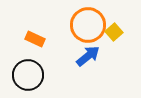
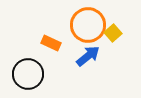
yellow square: moved 1 px left, 1 px down
orange rectangle: moved 16 px right, 4 px down
black circle: moved 1 px up
